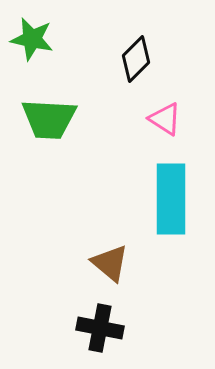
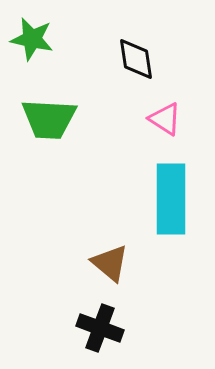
black diamond: rotated 54 degrees counterclockwise
black cross: rotated 9 degrees clockwise
